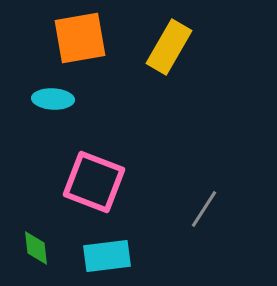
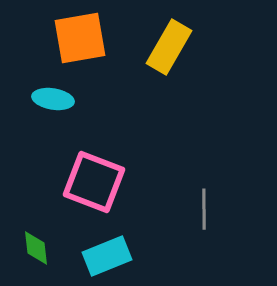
cyan ellipse: rotated 6 degrees clockwise
gray line: rotated 33 degrees counterclockwise
cyan rectangle: rotated 15 degrees counterclockwise
